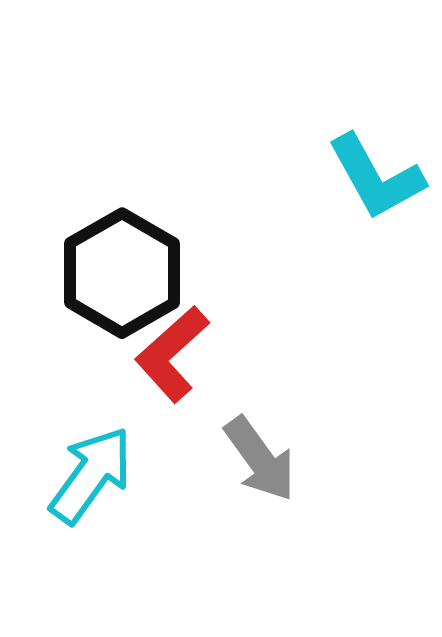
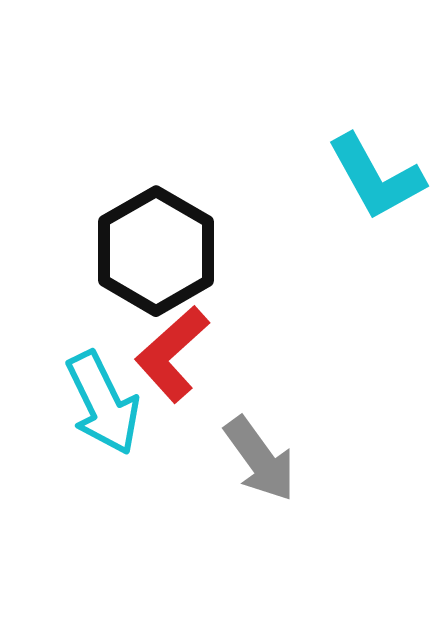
black hexagon: moved 34 px right, 22 px up
cyan arrow: moved 12 px right, 72 px up; rotated 118 degrees clockwise
